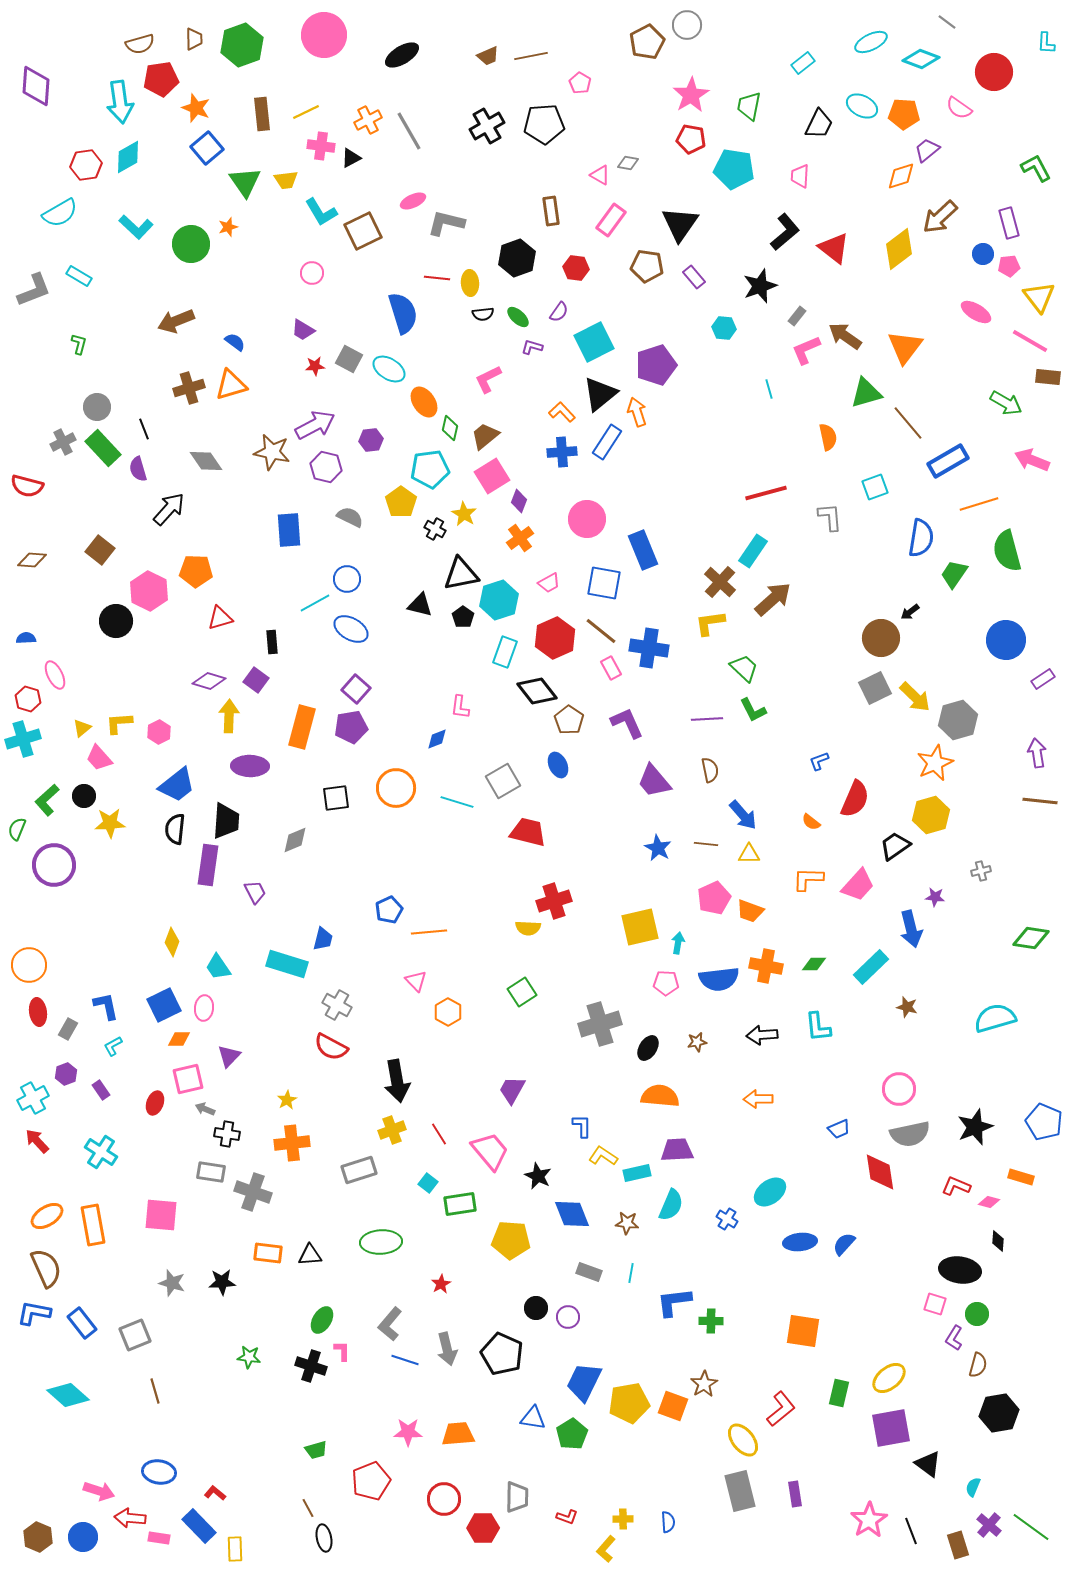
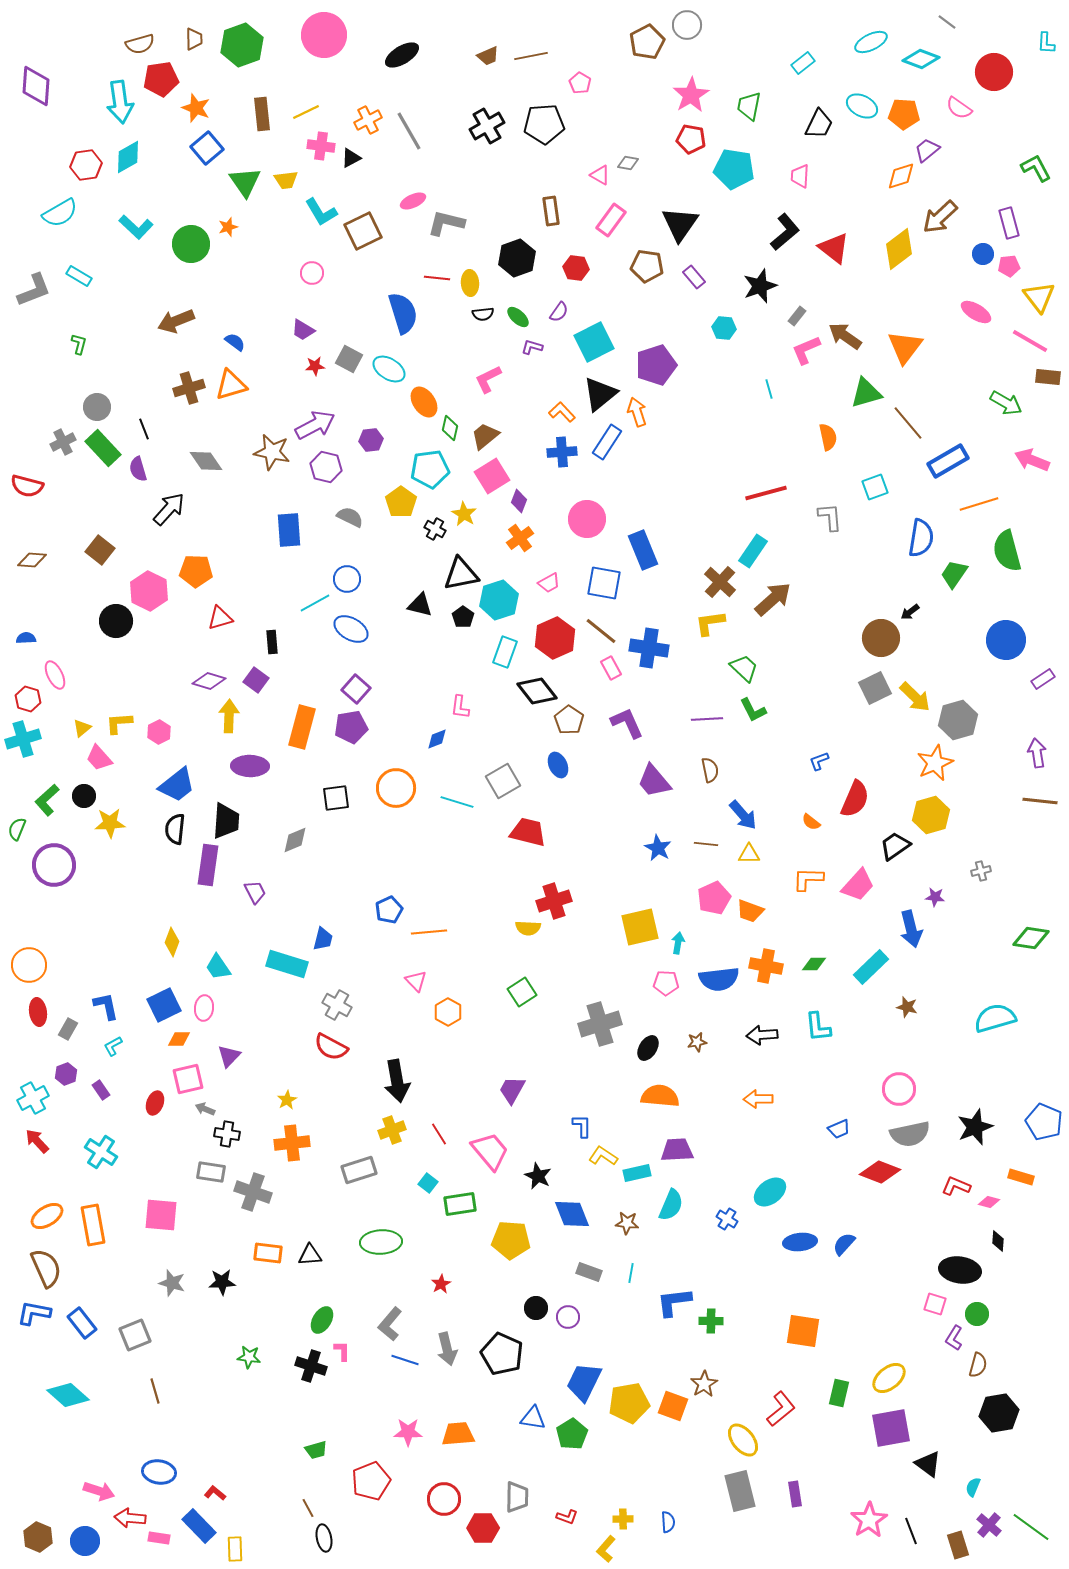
red diamond at (880, 1172): rotated 60 degrees counterclockwise
blue circle at (83, 1537): moved 2 px right, 4 px down
